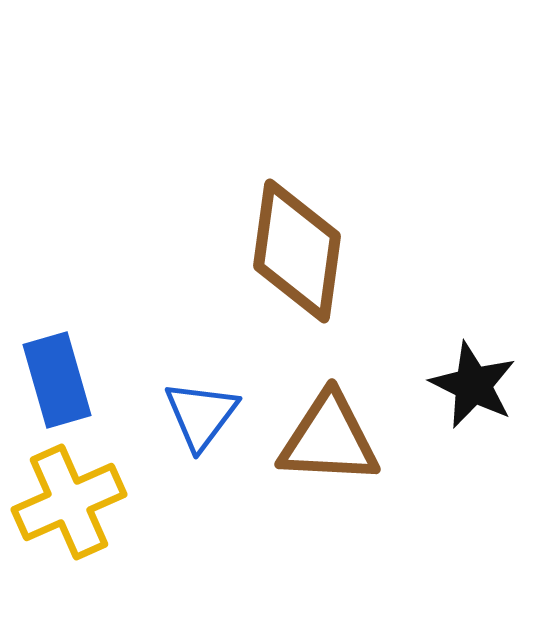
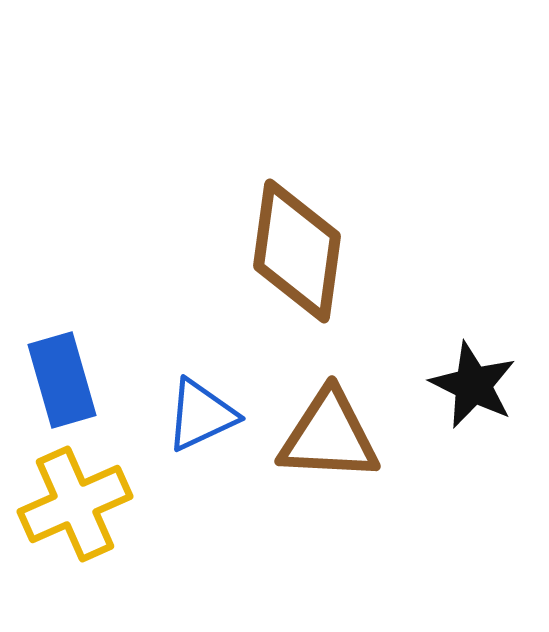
blue rectangle: moved 5 px right
blue triangle: rotated 28 degrees clockwise
brown triangle: moved 3 px up
yellow cross: moved 6 px right, 2 px down
